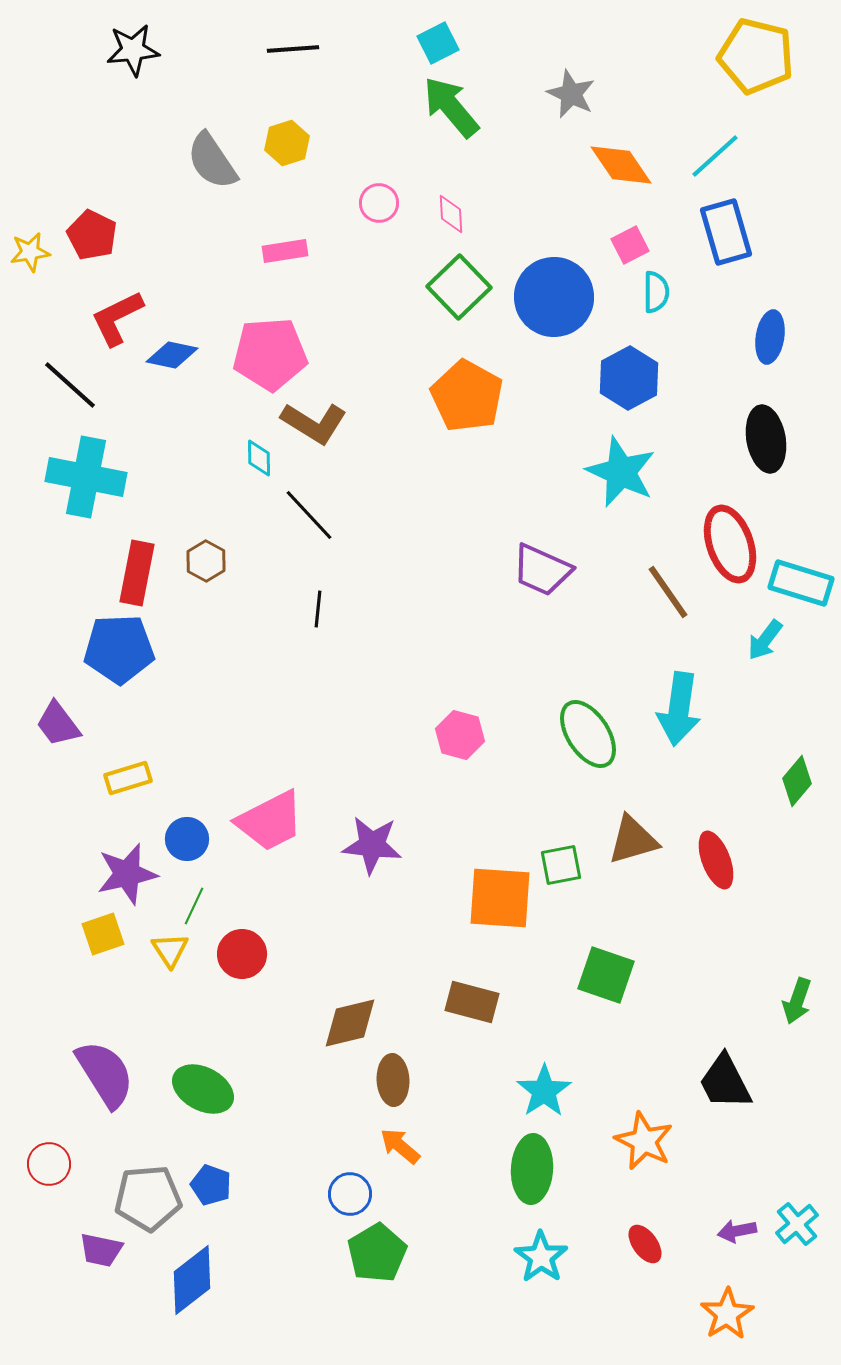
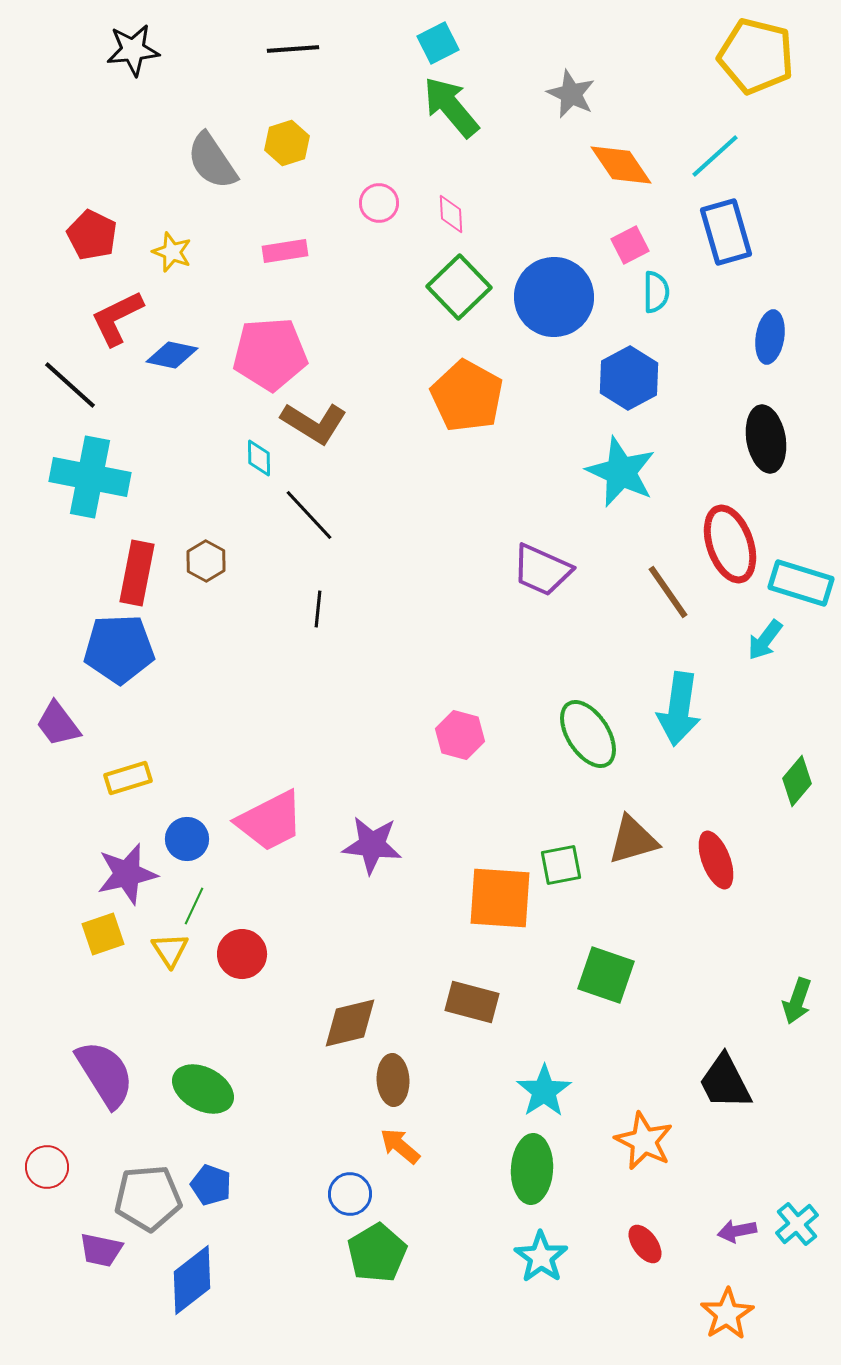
yellow star at (30, 252): moved 142 px right; rotated 30 degrees clockwise
cyan cross at (86, 477): moved 4 px right
red circle at (49, 1164): moved 2 px left, 3 px down
